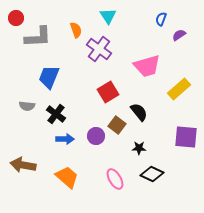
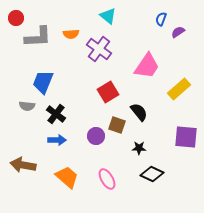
cyan triangle: rotated 18 degrees counterclockwise
orange semicircle: moved 5 px left, 4 px down; rotated 105 degrees clockwise
purple semicircle: moved 1 px left, 3 px up
pink trapezoid: rotated 40 degrees counterclockwise
blue trapezoid: moved 6 px left, 5 px down
brown square: rotated 18 degrees counterclockwise
blue arrow: moved 8 px left, 1 px down
pink ellipse: moved 8 px left
